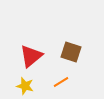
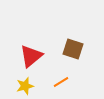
brown square: moved 2 px right, 3 px up
yellow star: rotated 30 degrees counterclockwise
